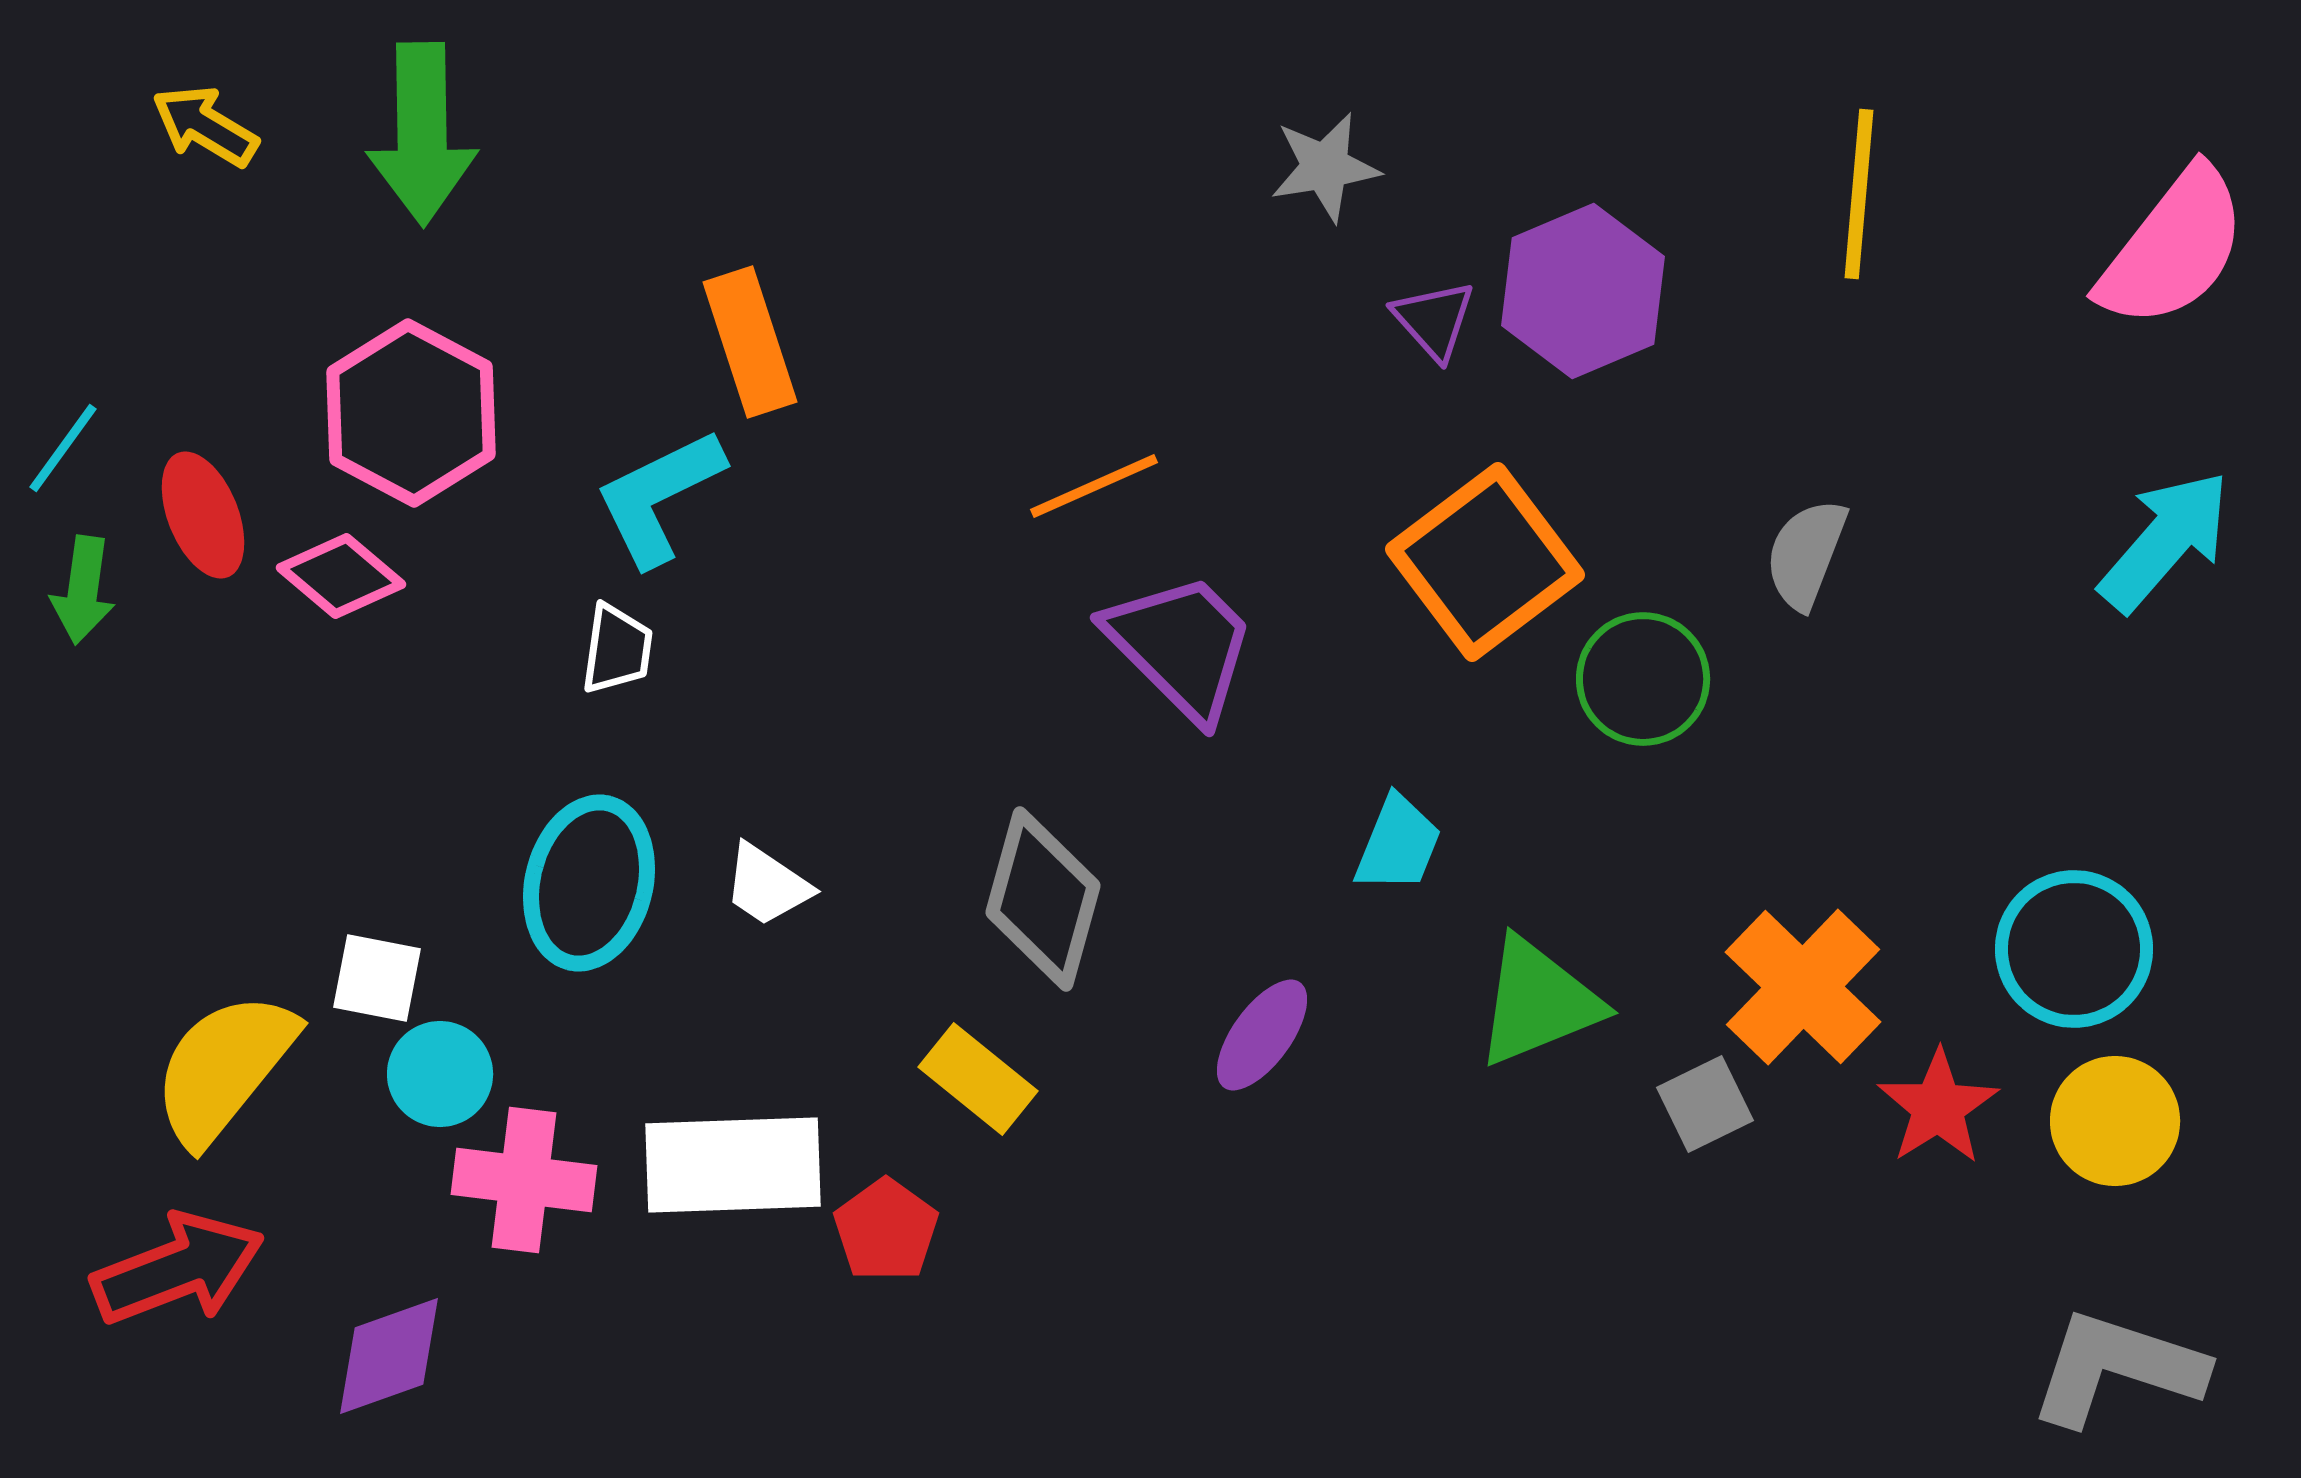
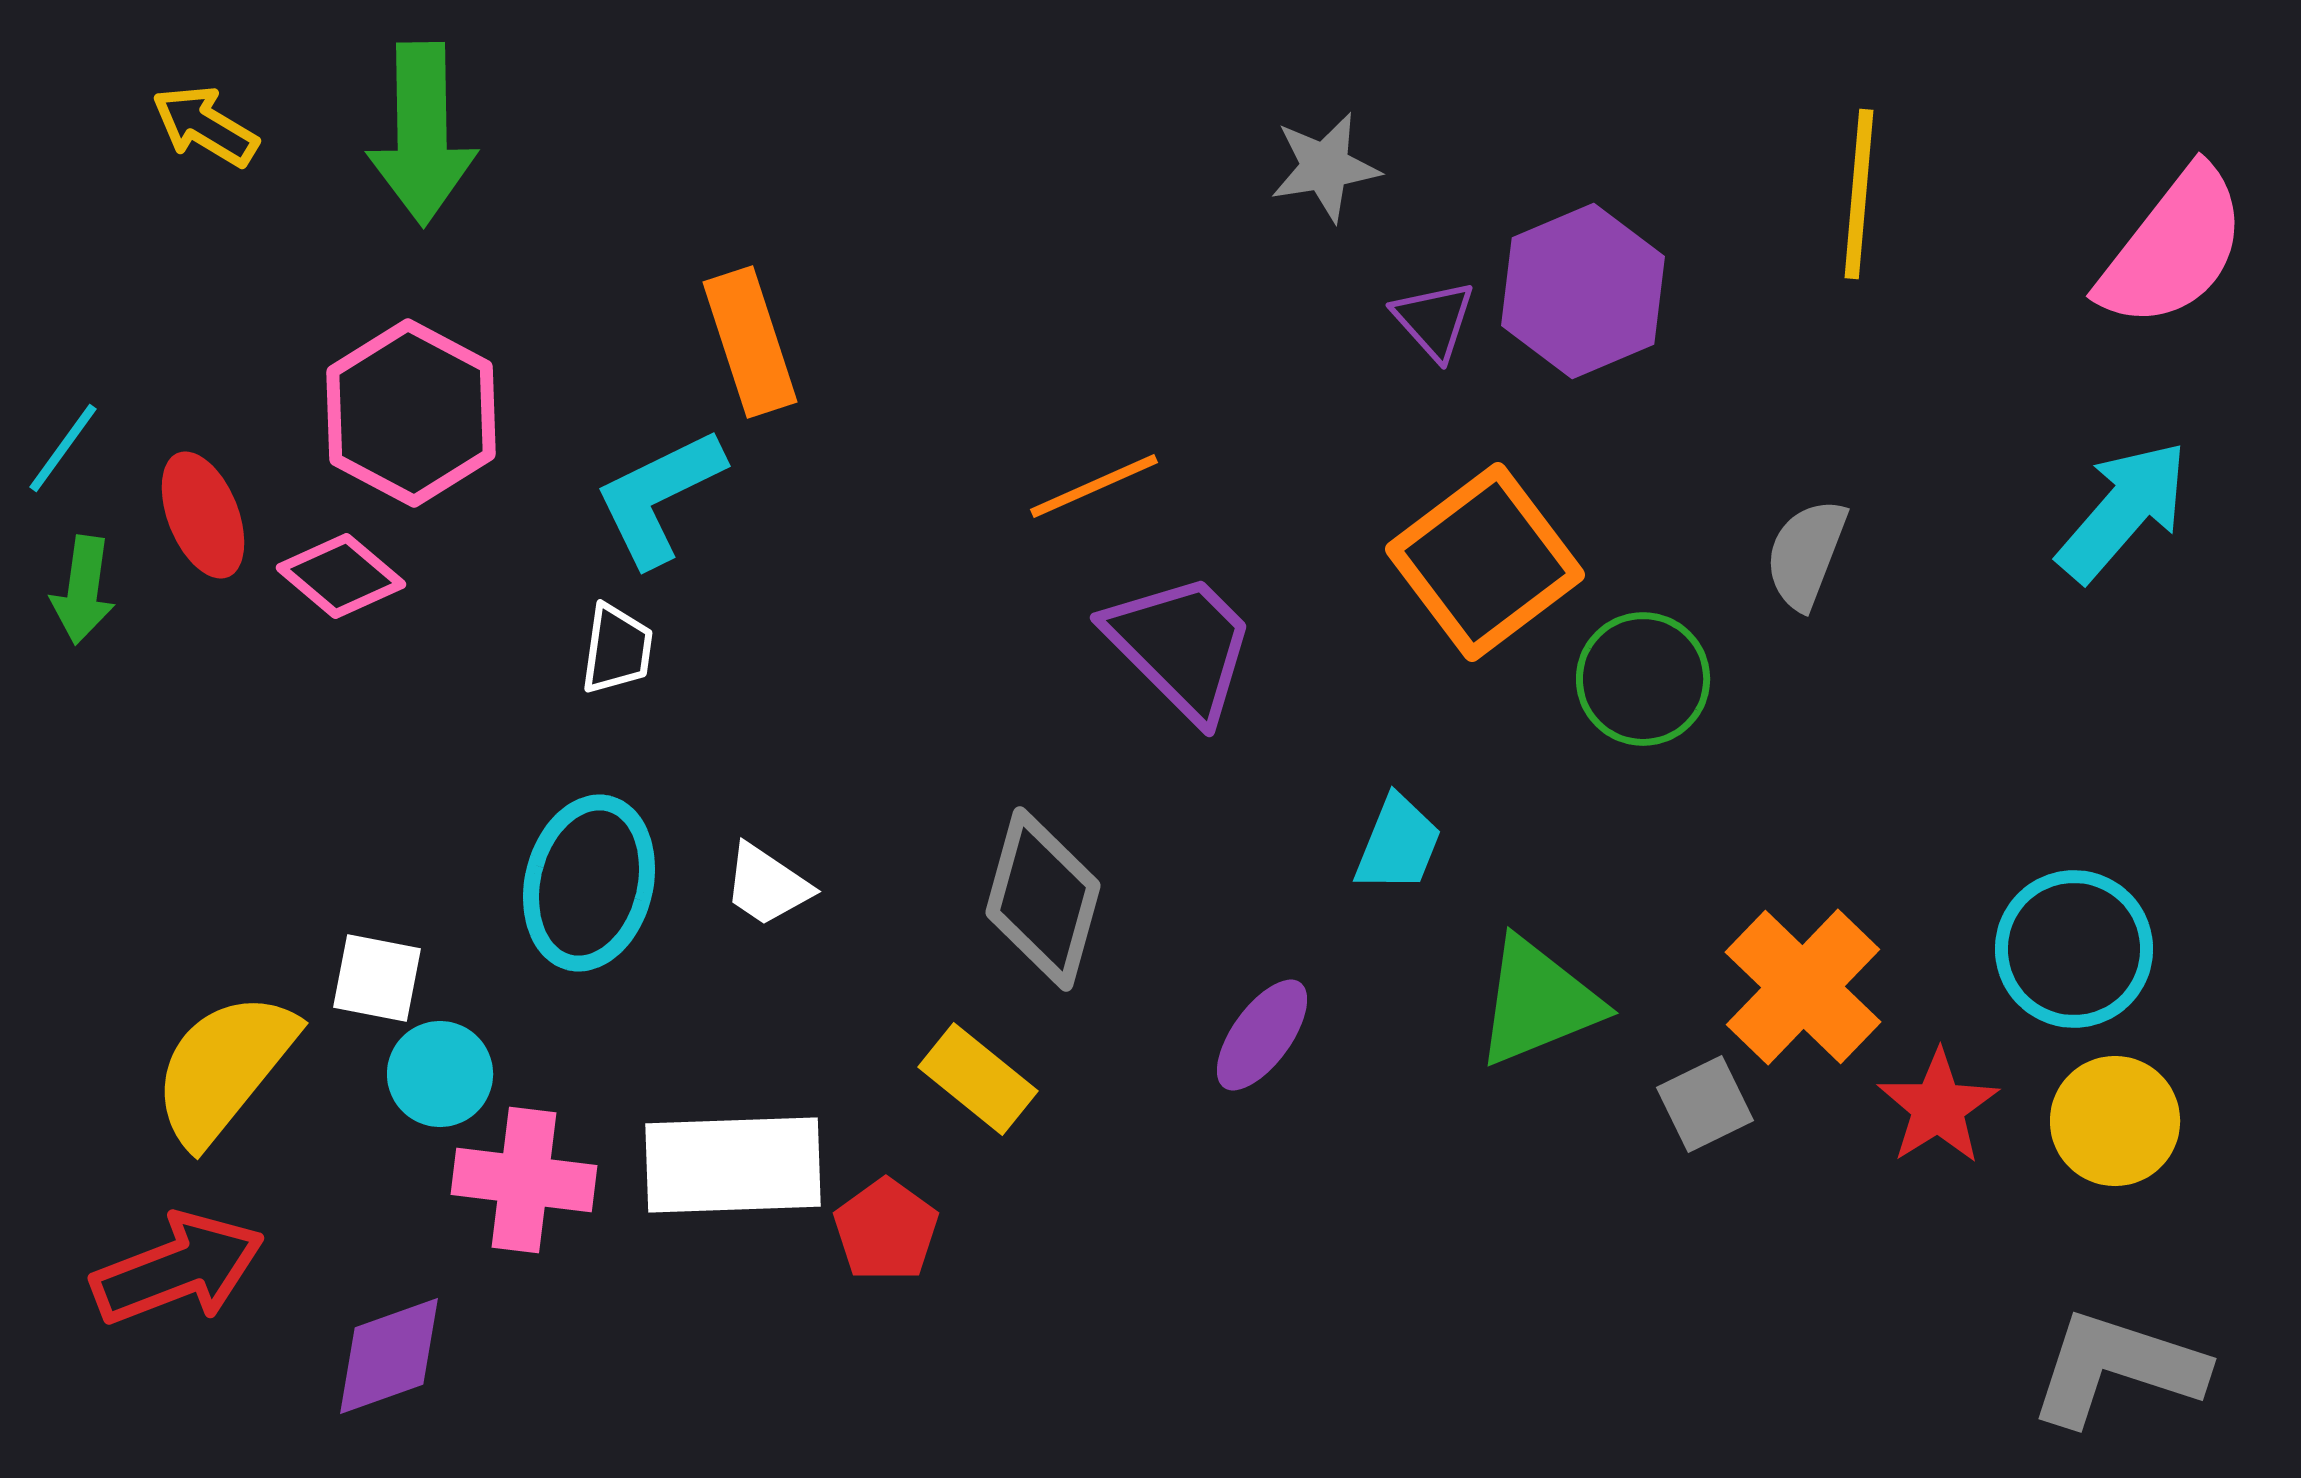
cyan arrow at (2165, 541): moved 42 px left, 30 px up
